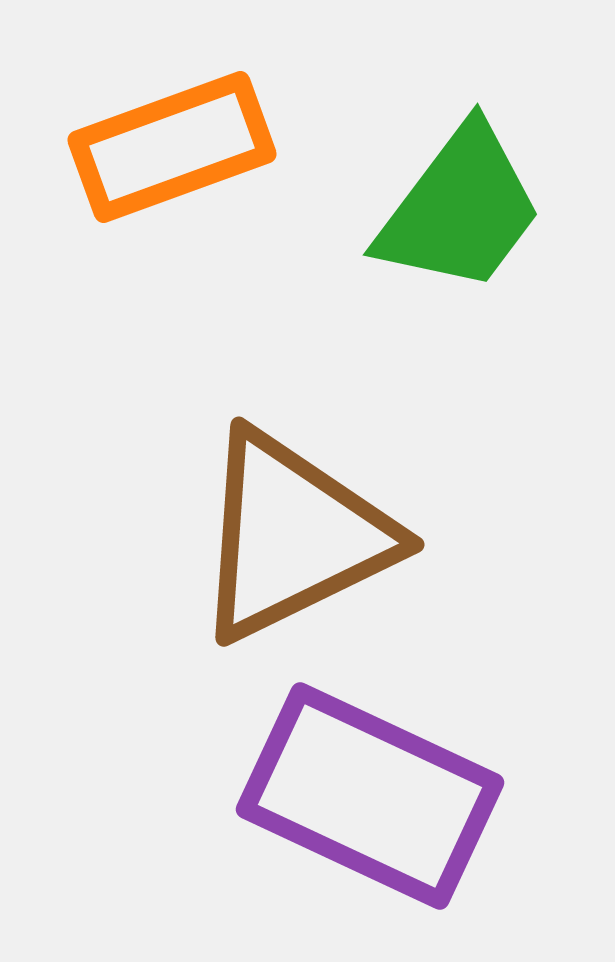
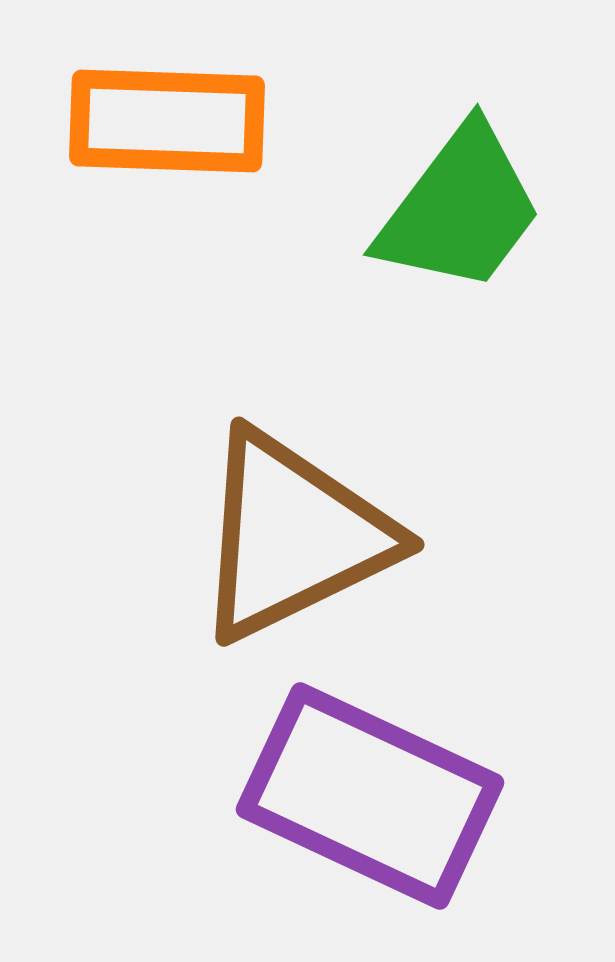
orange rectangle: moved 5 px left, 26 px up; rotated 22 degrees clockwise
